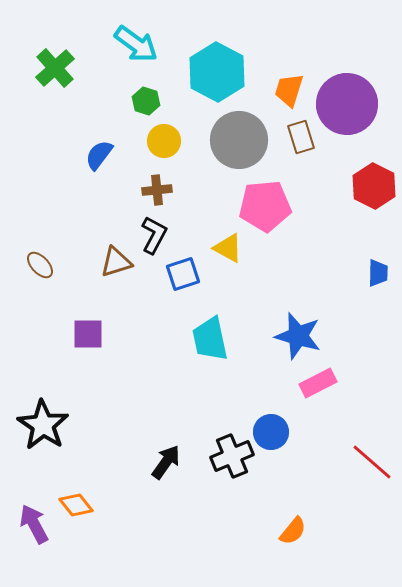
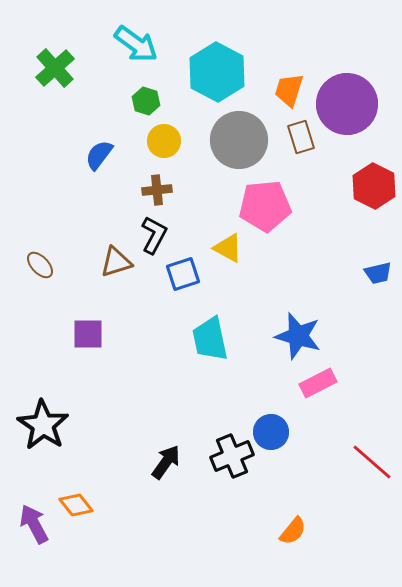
blue trapezoid: rotated 76 degrees clockwise
